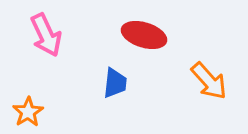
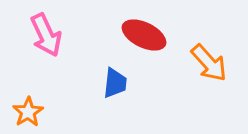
red ellipse: rotated 9 degrees clockwise
orange arrow: moved 18 px up
